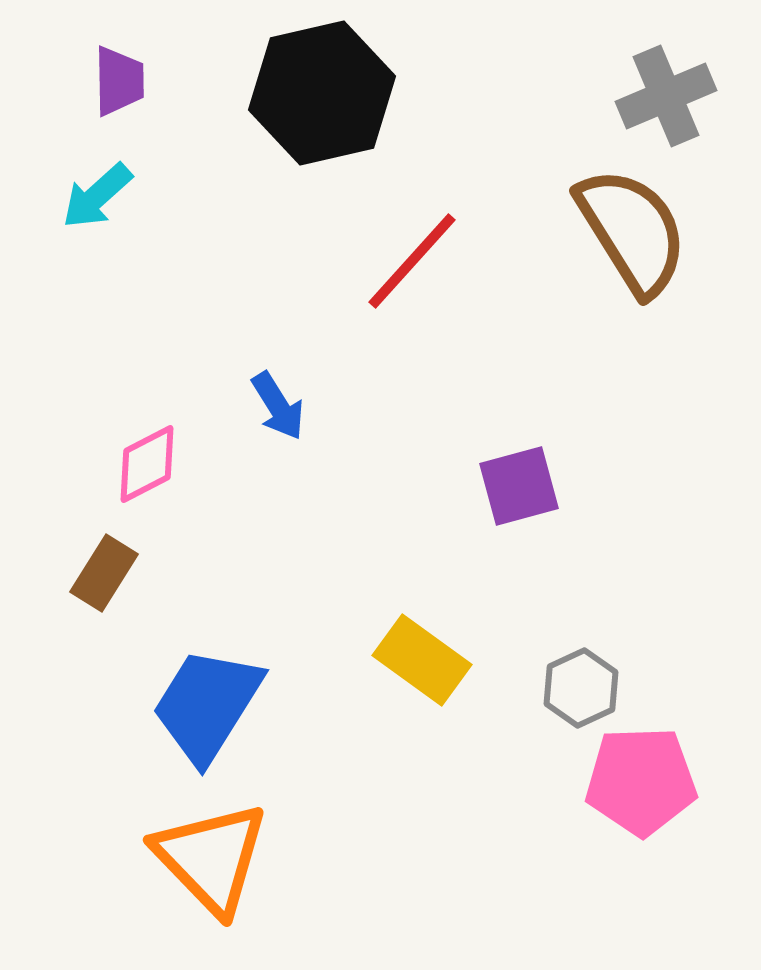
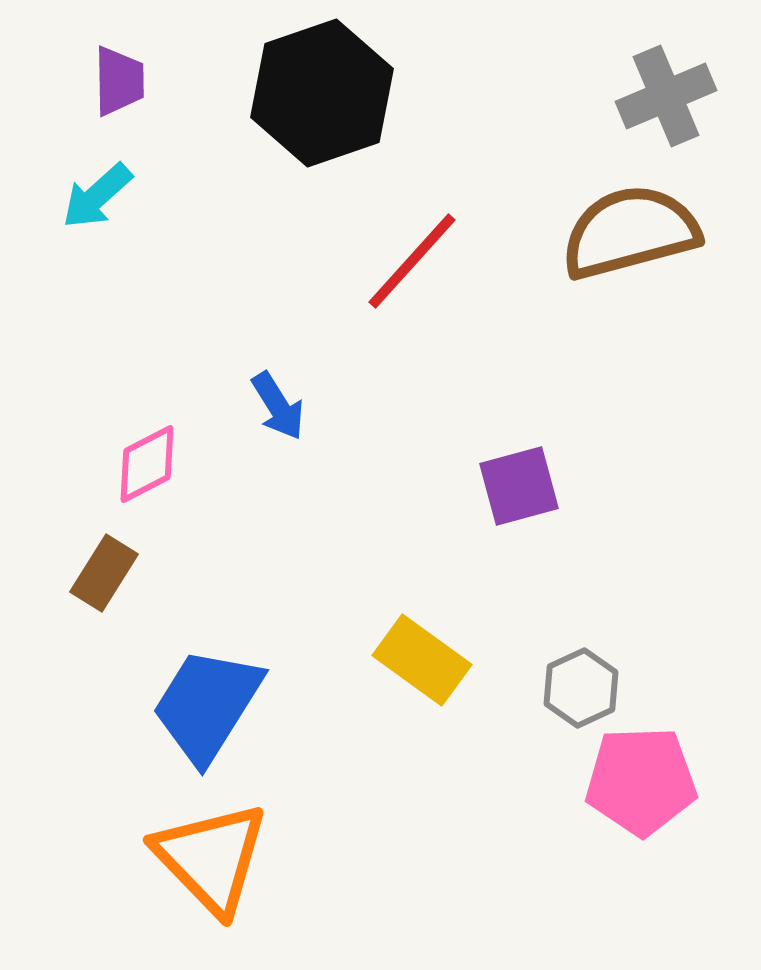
black hexagon: rotated 6 degrees counterclockwise
brown semicircle: moved 2 px left, 1 px down; rotated 73 degrees counterclockwise
